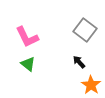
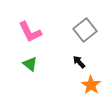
gray square: rotated 15 degrees clockwise
pink L-shape: moved 3 px right, 5 px up
green triangle: moved 2 px right
